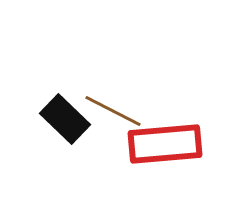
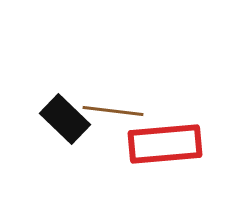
brown line: rotated 20 degrees counterclockwise
